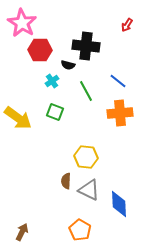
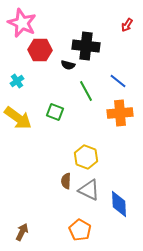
pink star: rotated 8 degrees counterclockwise
cyan cross: moved 35 px left
yellow hexagon: rotated 15 degrees clockwise
